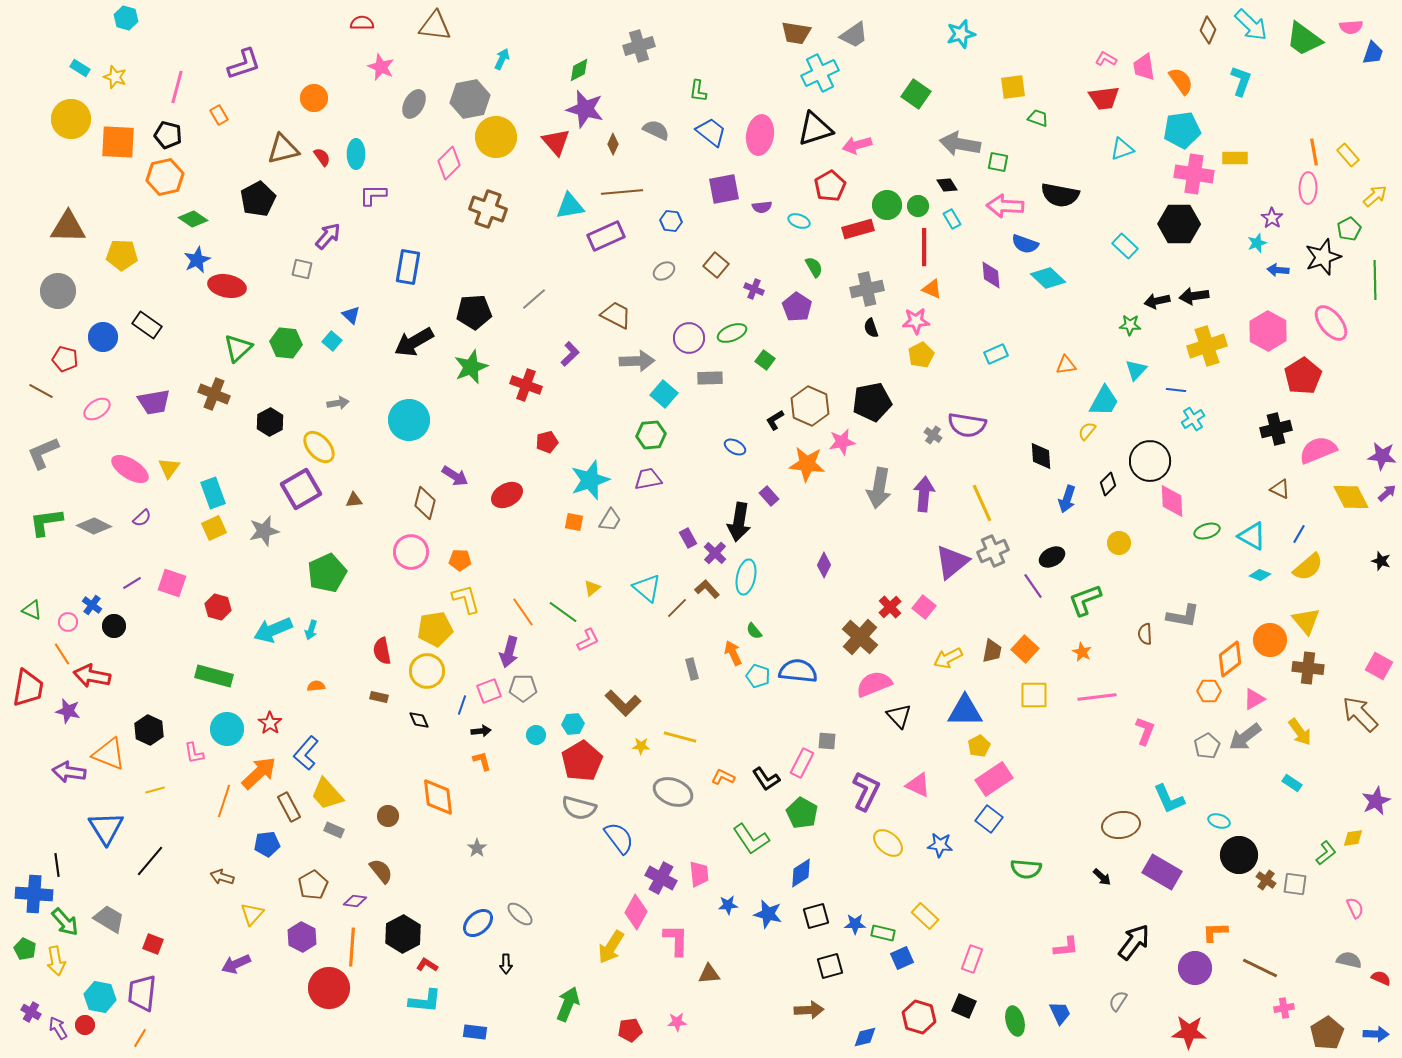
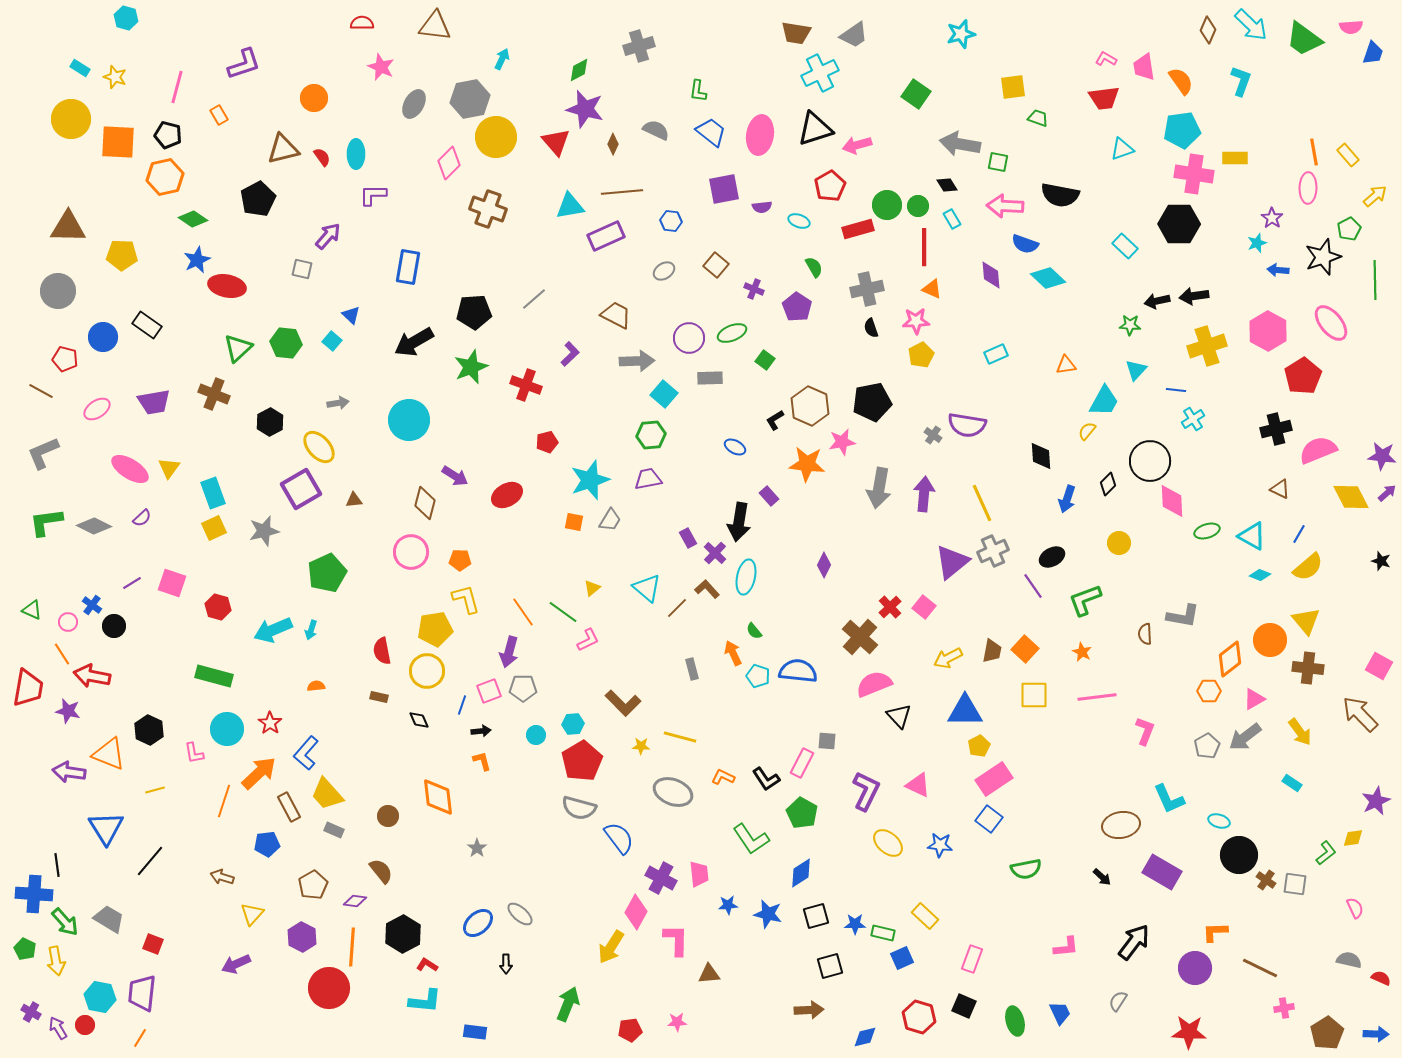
green semicircle at (1026, 869): rotated 16 degrees counterclockwise
